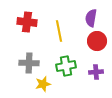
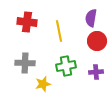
gray cross: moved 4 px left
